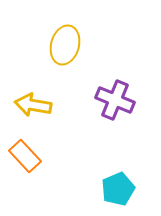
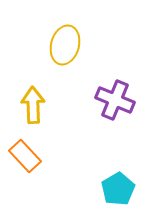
yellow arrow: rotated 78 degrees clockwise
cyan pentagon: rotated 8 degrees counterclockwise
